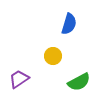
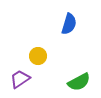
yellow circle: moved 15 px left
purple trapezoid: moved 1 px right
